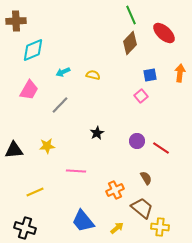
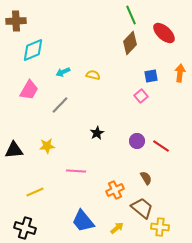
blue square: moved 1 px right, 1 px down
red line: moved 2 px up
